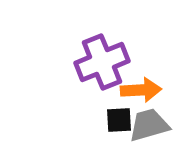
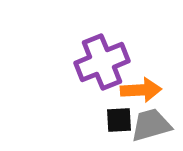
gray trapezoid: moved 2 px right
